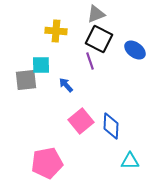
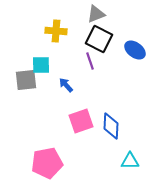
pink square: rotated 20 degrees clockwise
